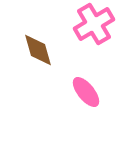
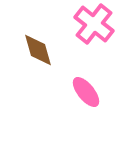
pink cross: rotated 21 degrees counterclockwise
